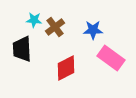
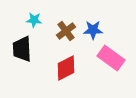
brown cross: moved 11 px right, 4 px down
